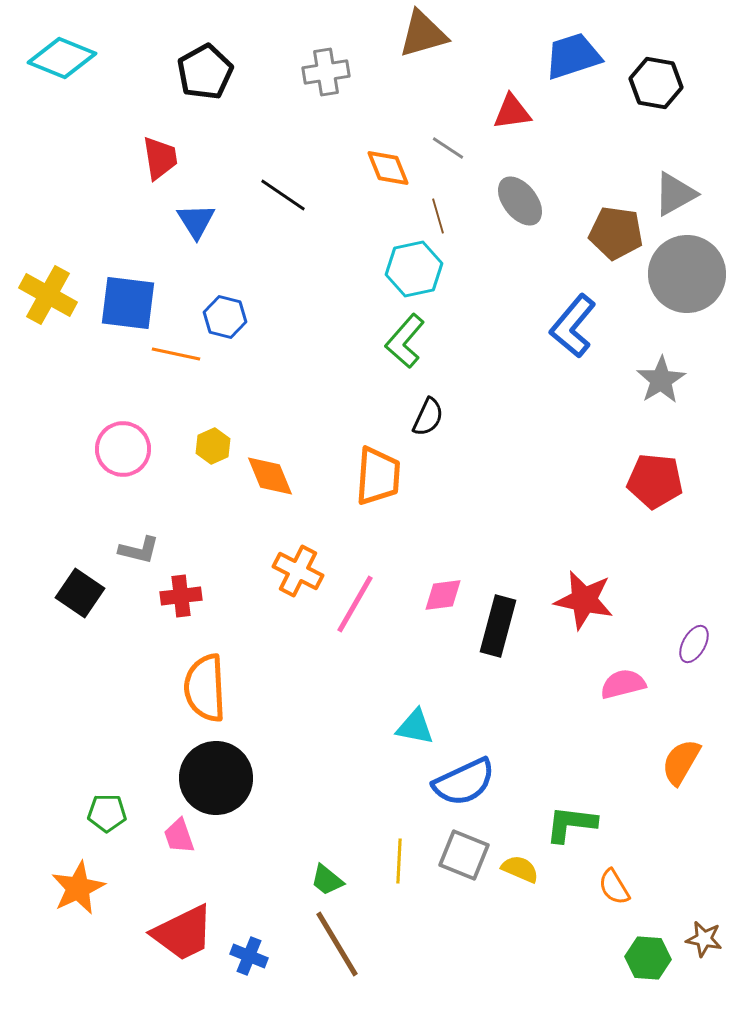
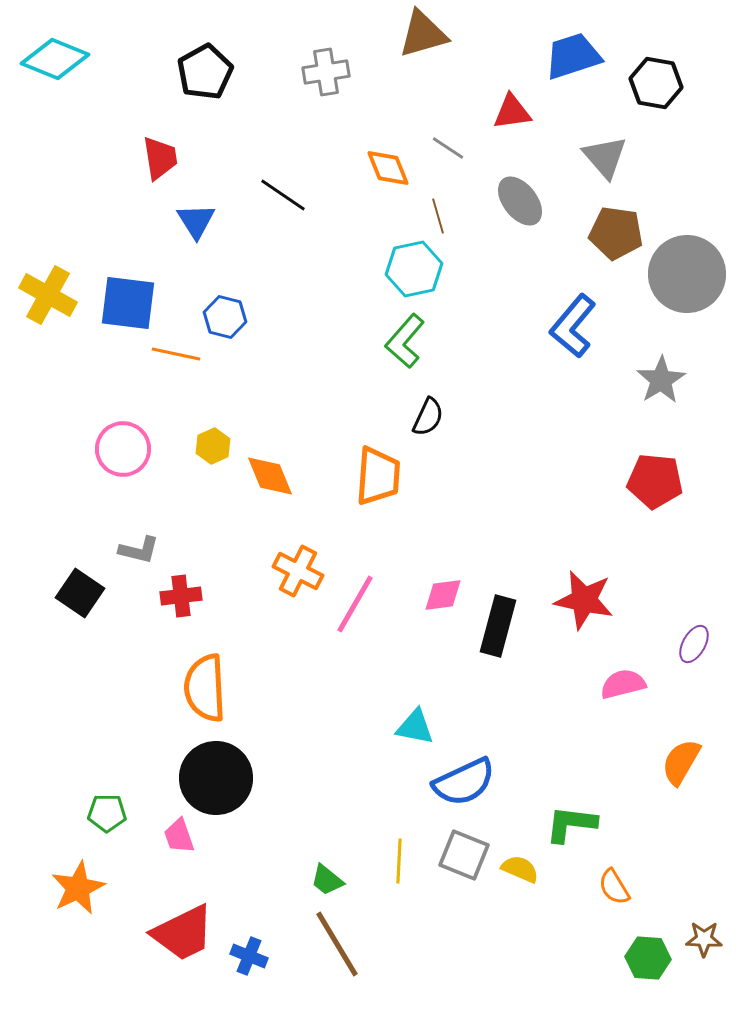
cyan diamond at (62, 58): moved 7 px left, 1 px down
gray triangle at (675, 194): moved 70 px left, 37 px up; rotated 42 degrees counterclockwise
brown star at (704, 939): rotated 9 degrees counterclockwise
